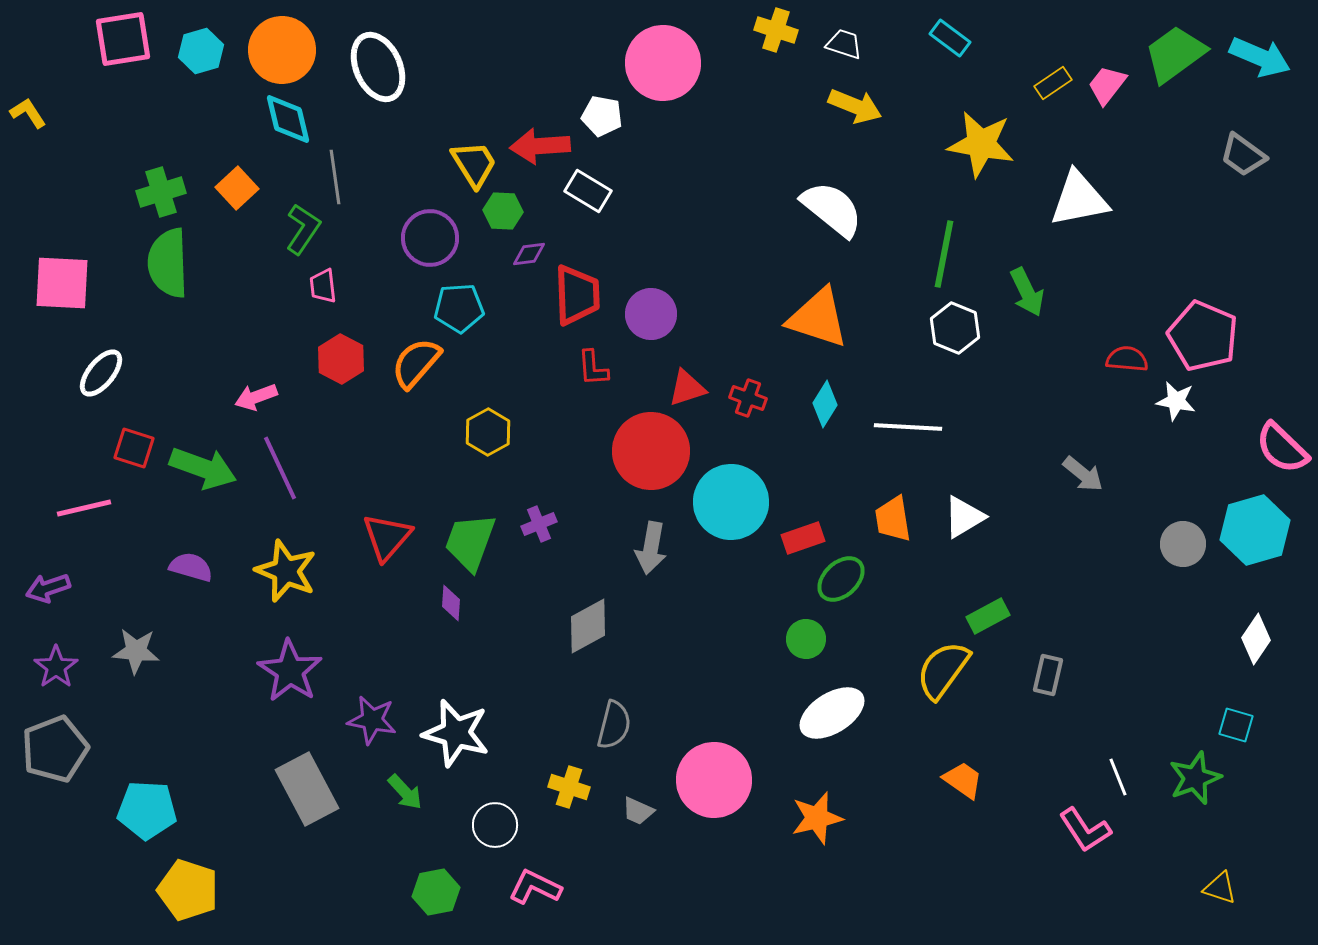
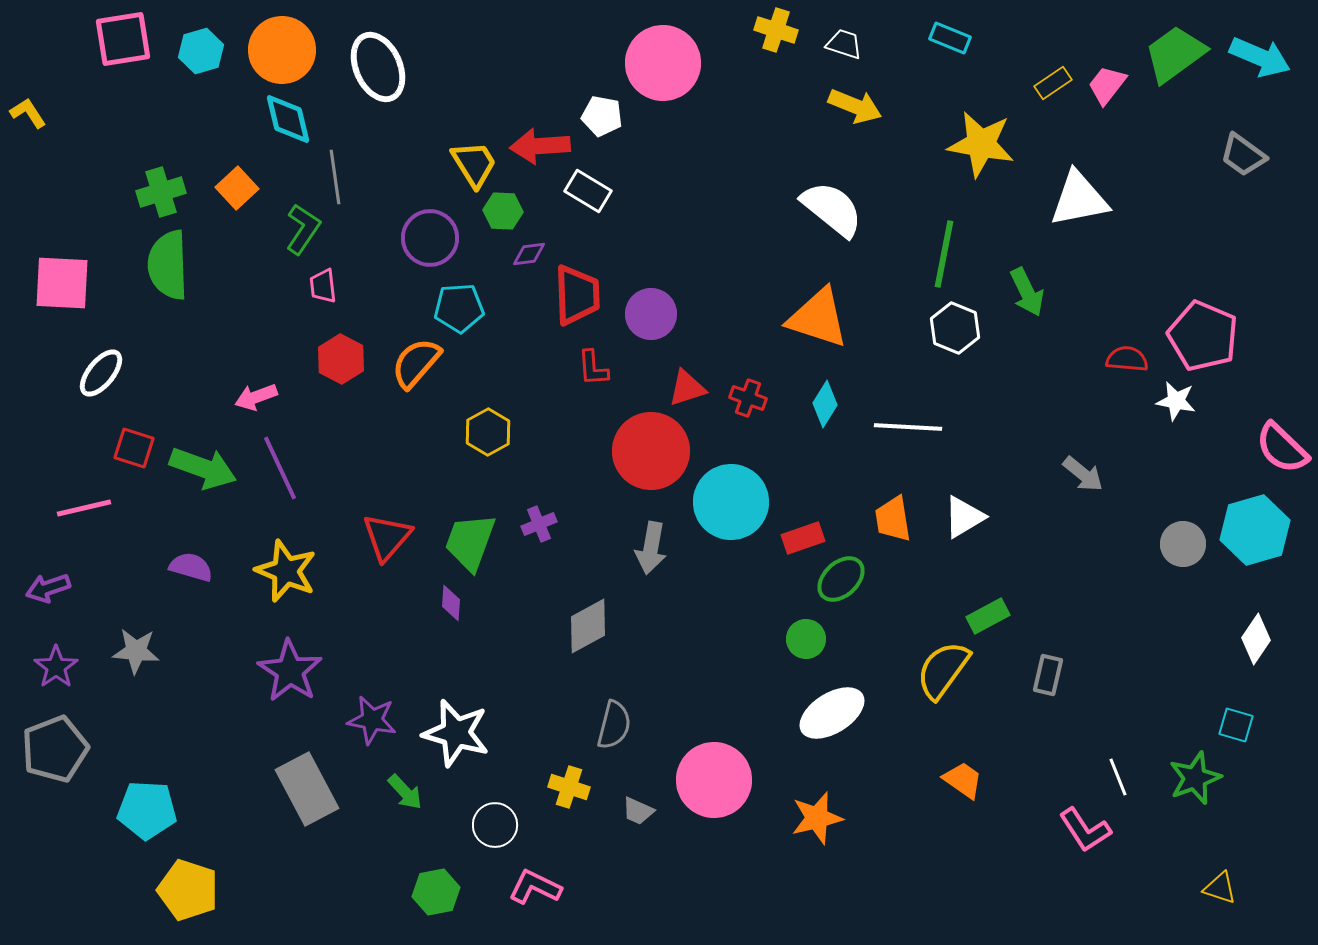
cyan rectangle at (950, 38): rotated 15 degrees counterclockwise
green semicircle at (168, 263): moved 2 px down
